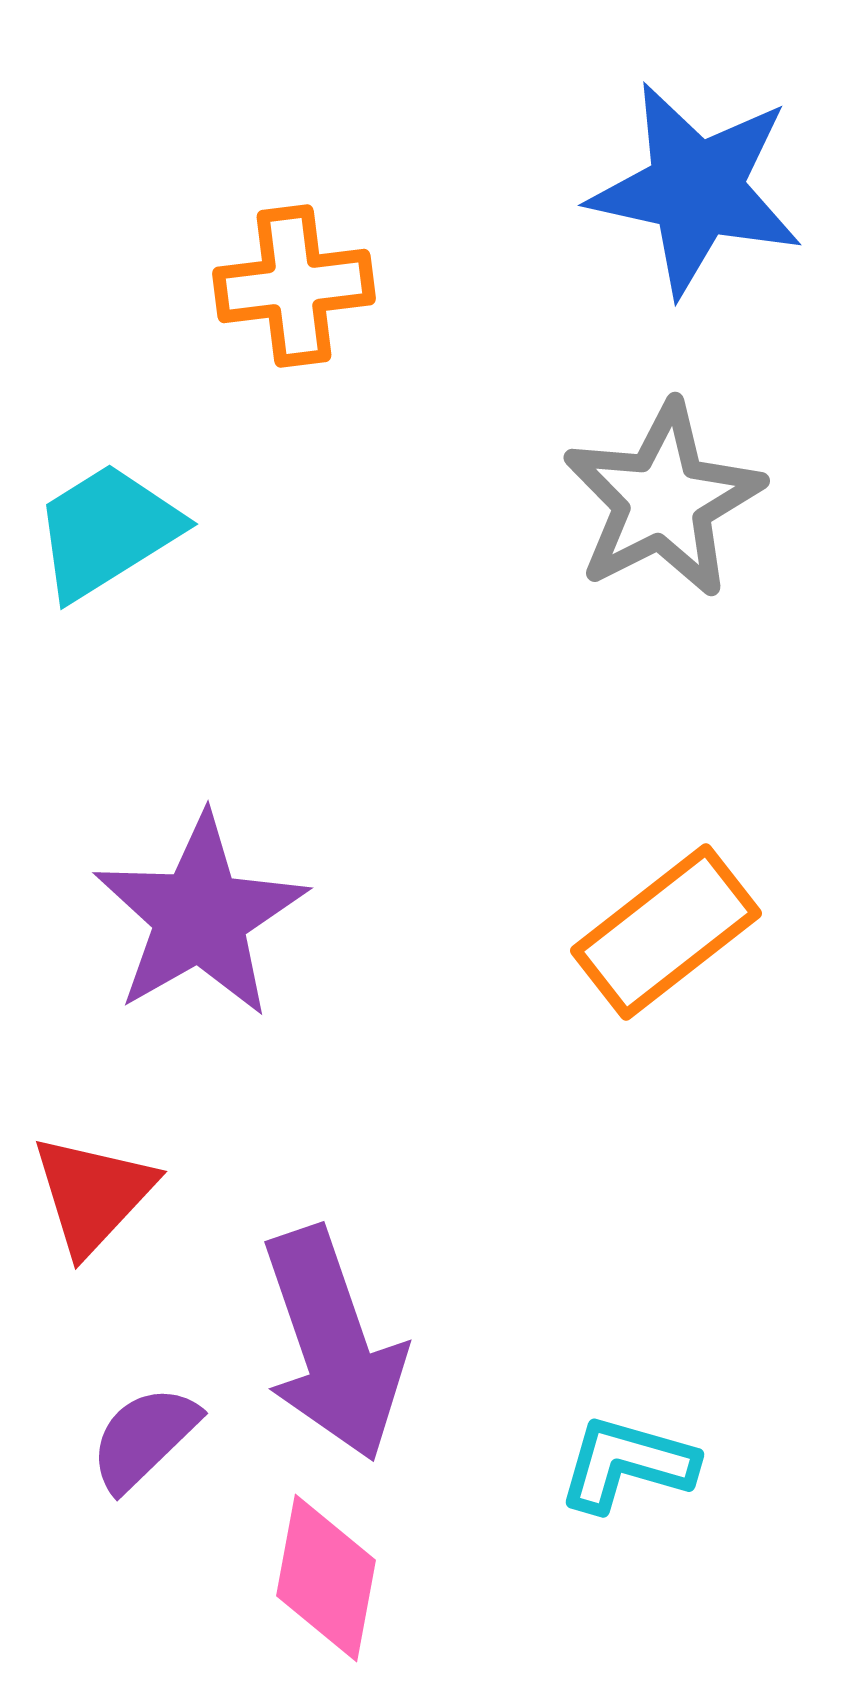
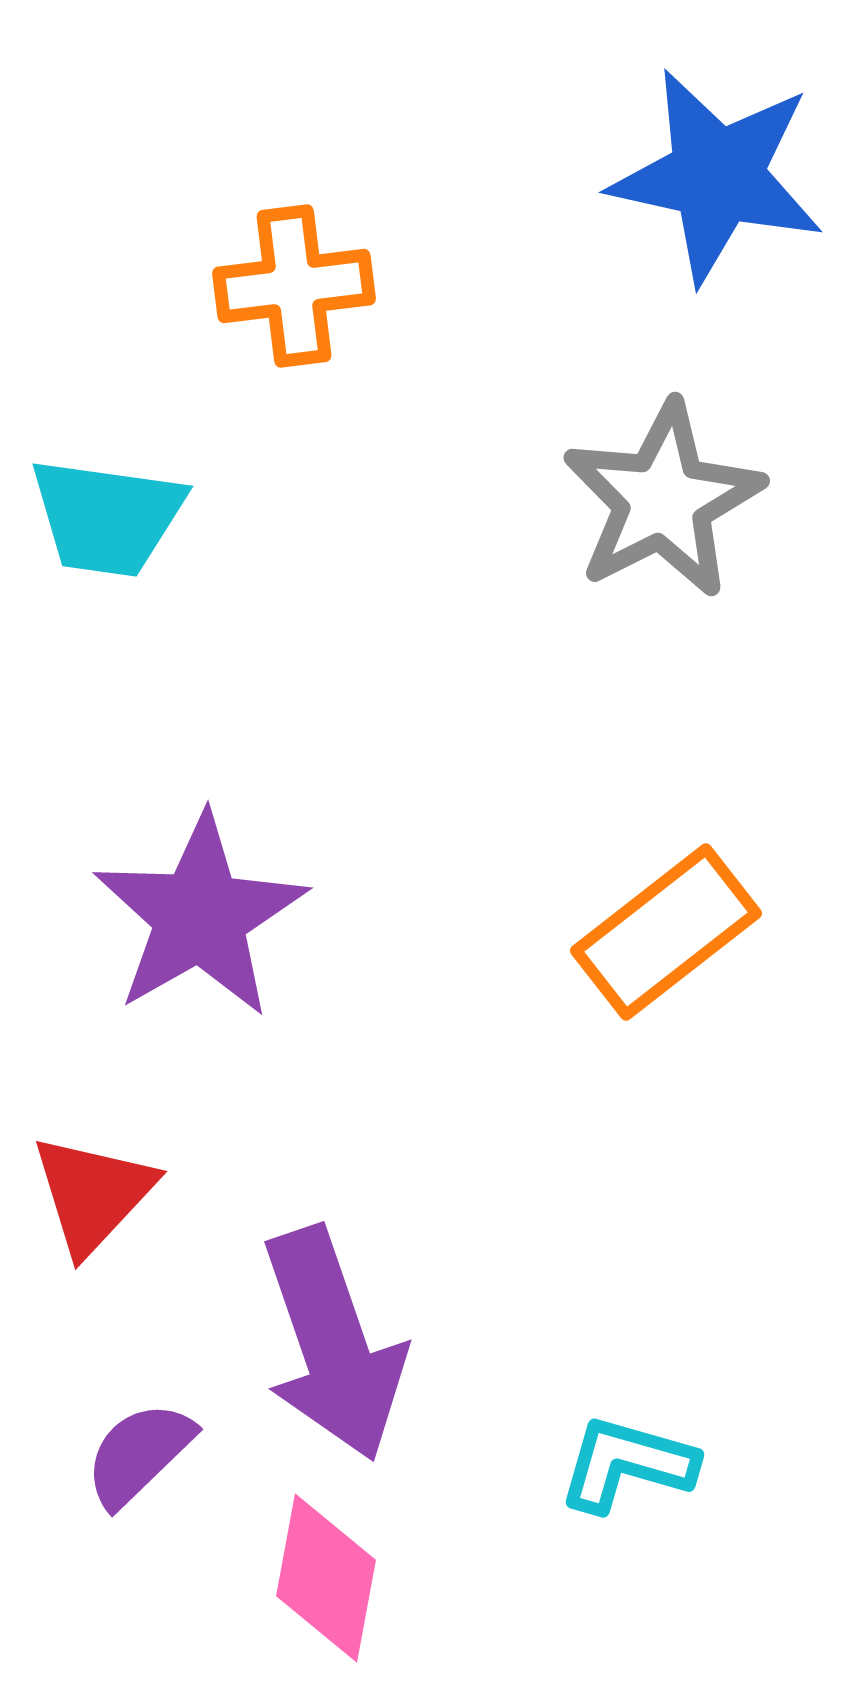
blue star: moved 21 px right, 13 px up
cyan trapezoid: moved 14 px up; rotated 140 degrees counterclockwise
purple semicircle: moved 5 px left, 16 px down
